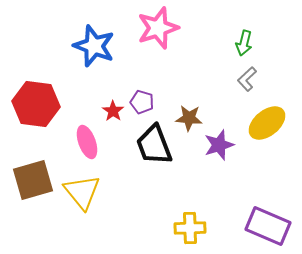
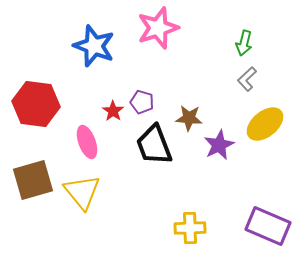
yellow ellipse: moved 2 px left, 1 px down
purple star: rotated 8 degrees counterclockwise
